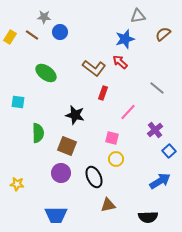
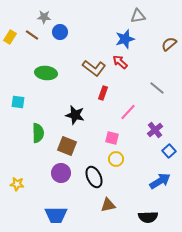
brown semicircle: moved 6 px right, 10 px down
green ellipse: rotated 30 degrees counterclockwise
